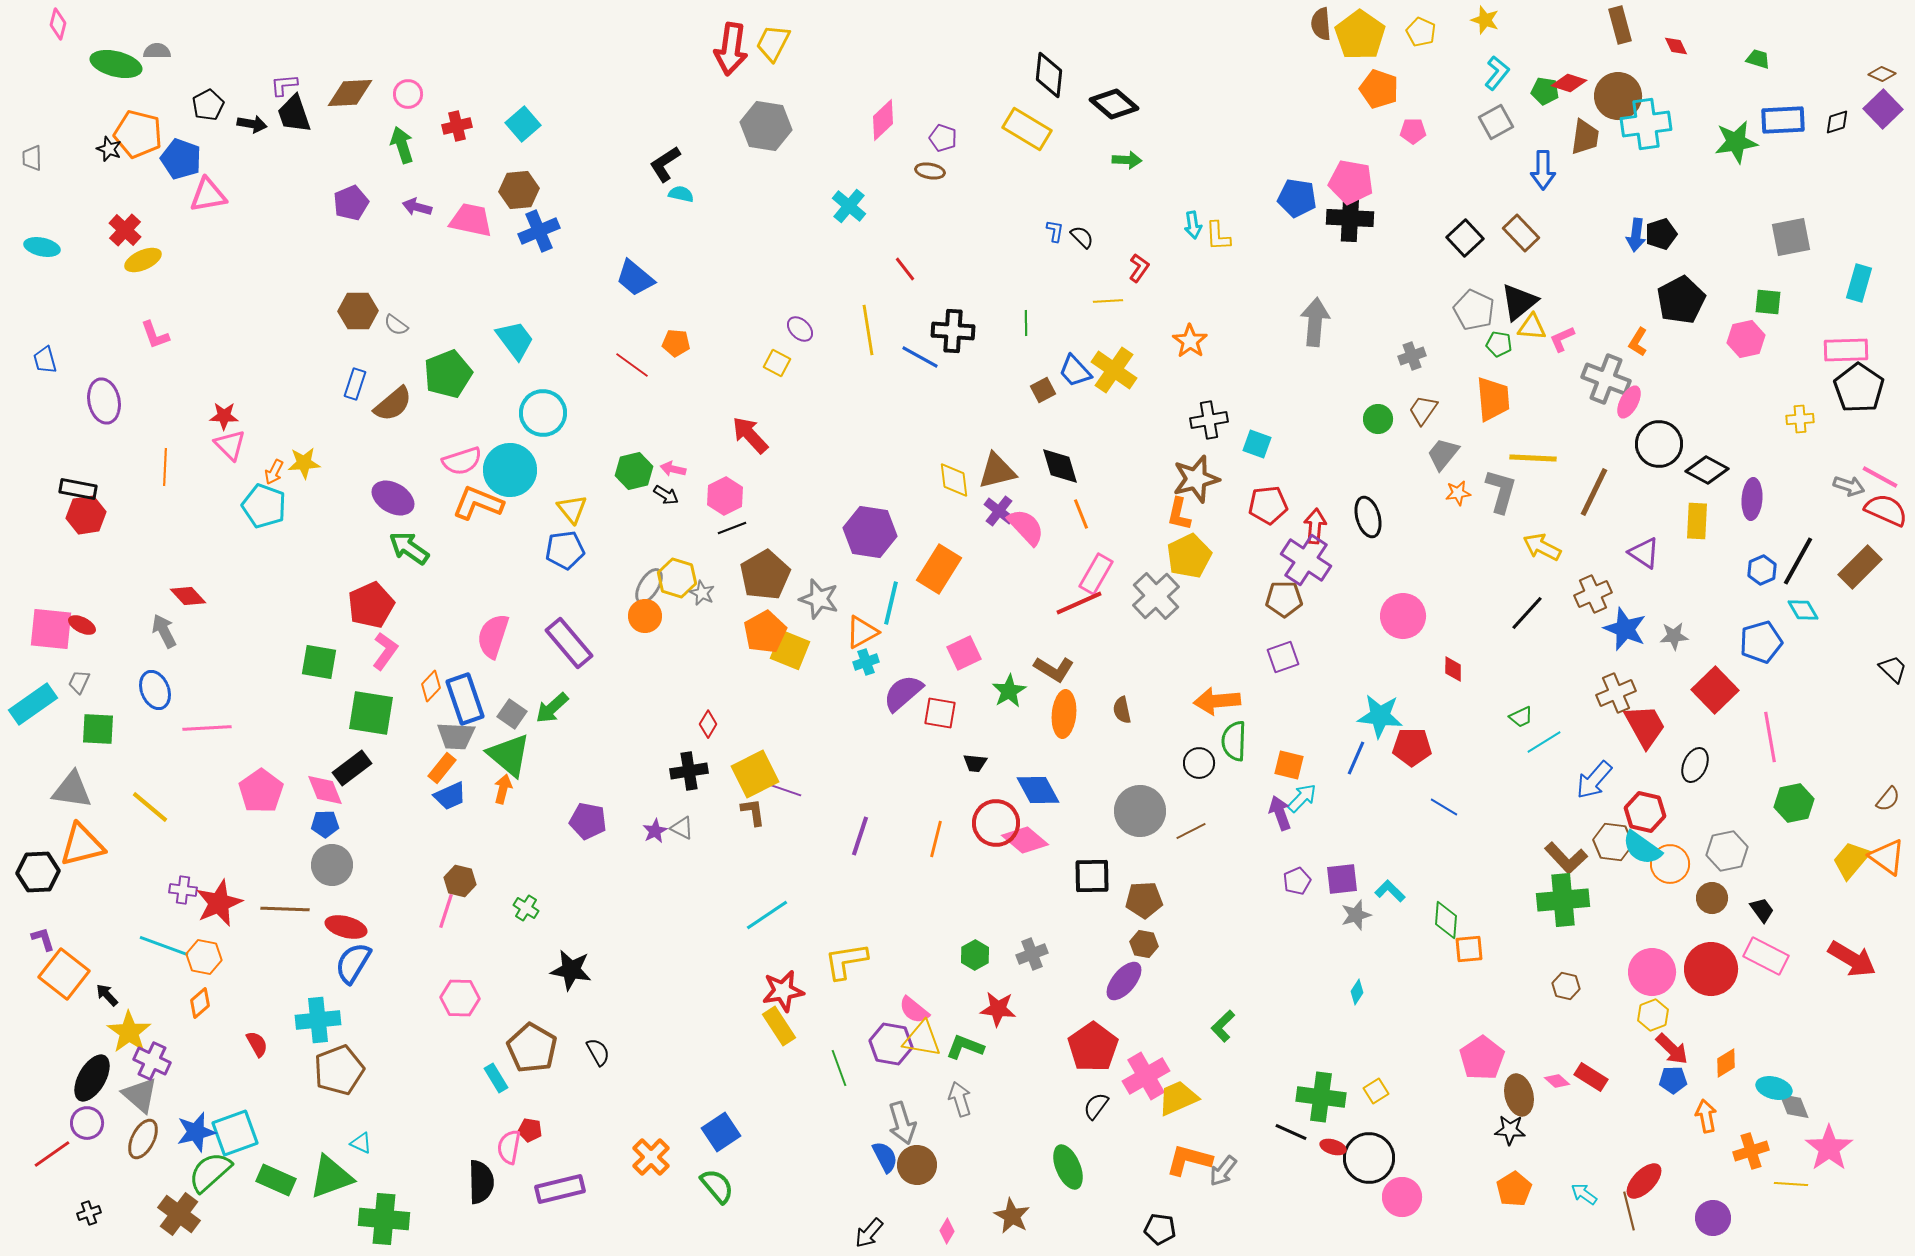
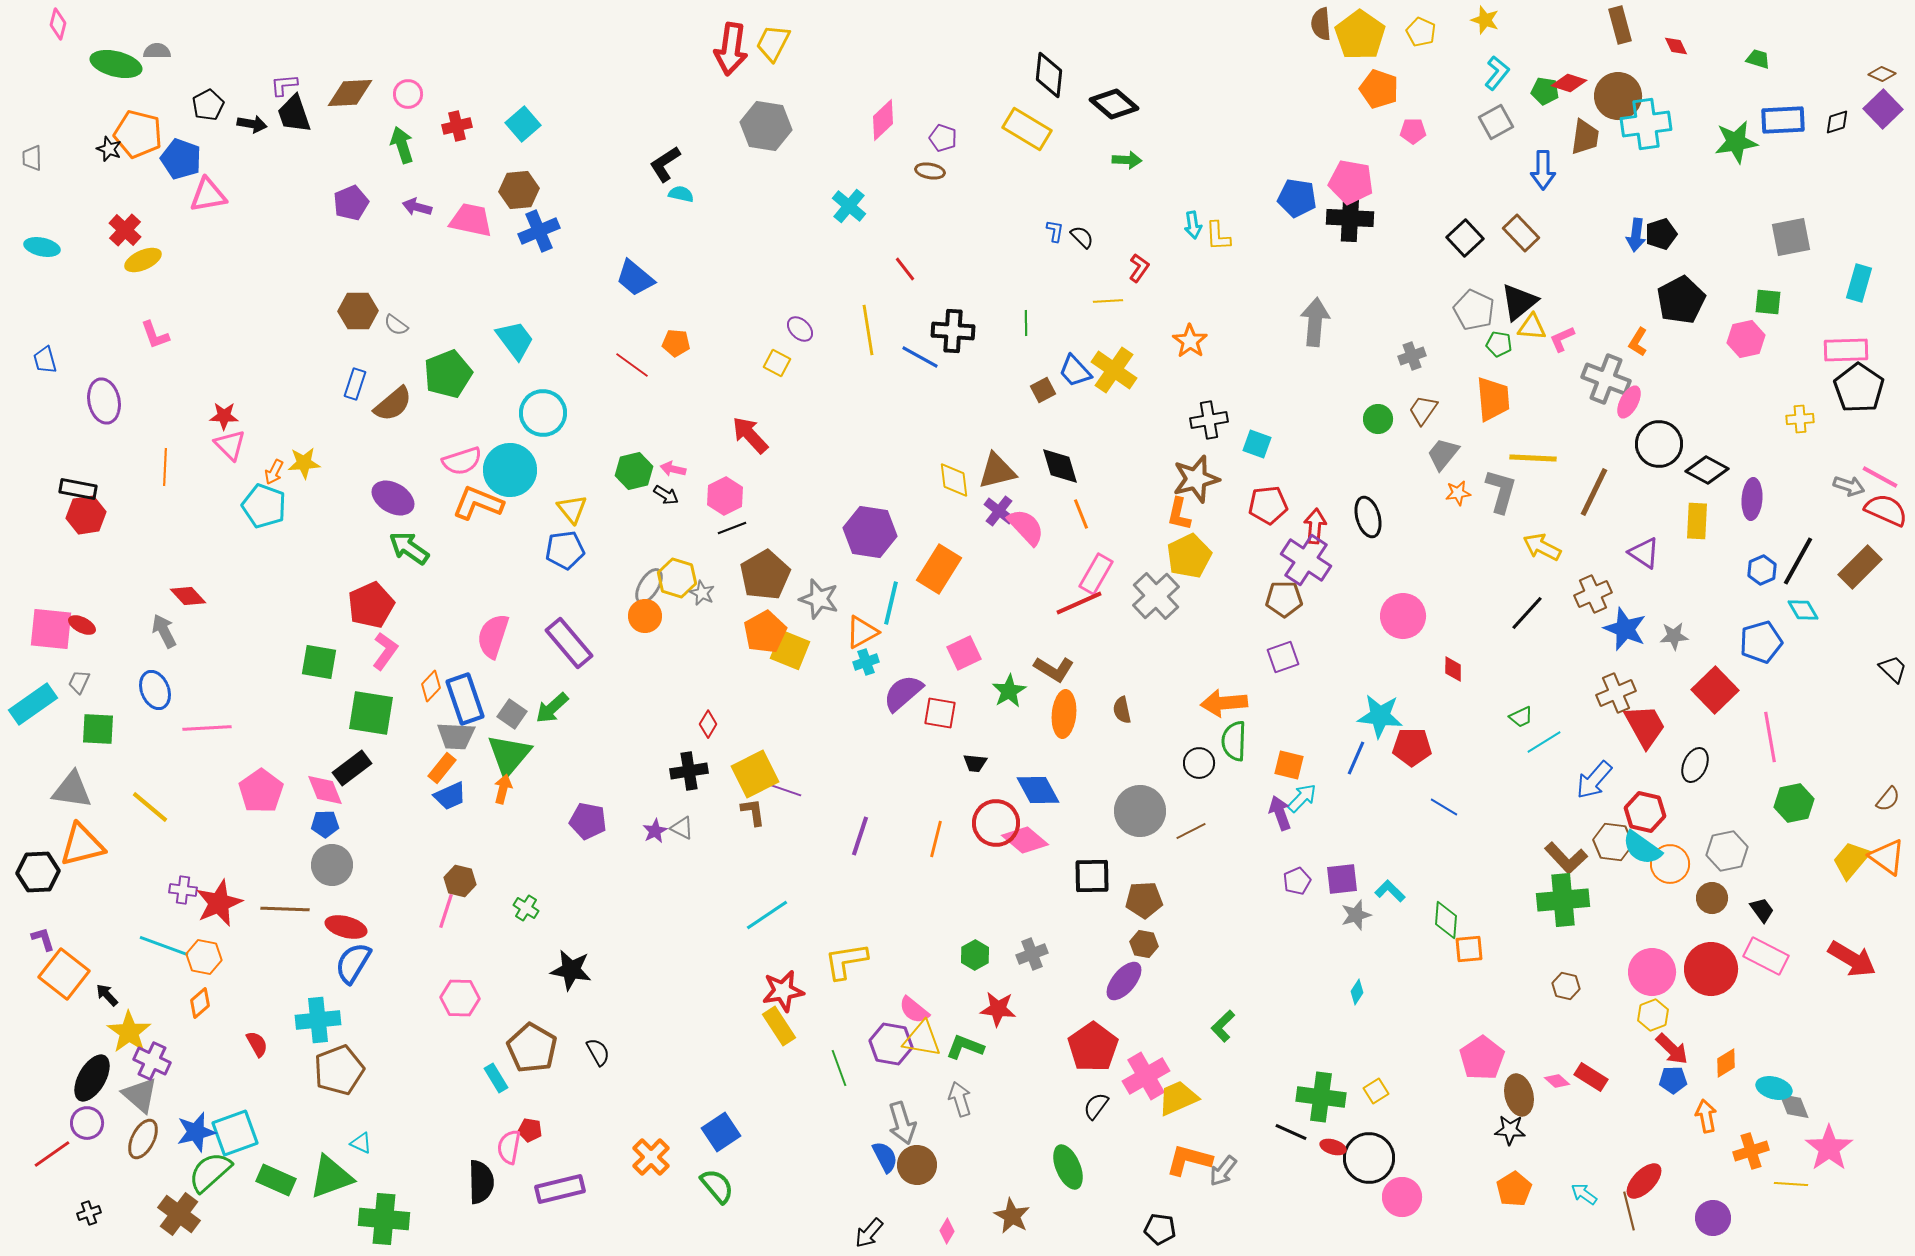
orange arrow at (1217, 701): moved 7 px right, 2 px down
green triangle at (509, 755): rotated 30 degrees clockwise
